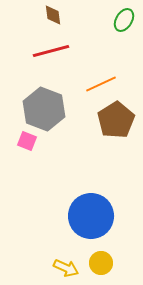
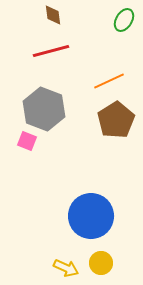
orange line: moved 8 px right, 3 px up
